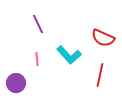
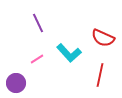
purple line: moved 1 px up
cyan L-shape: moved 2 px up
pink line: rotated 64 degrees clockwise
